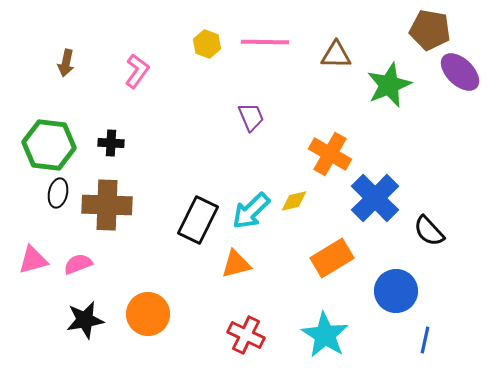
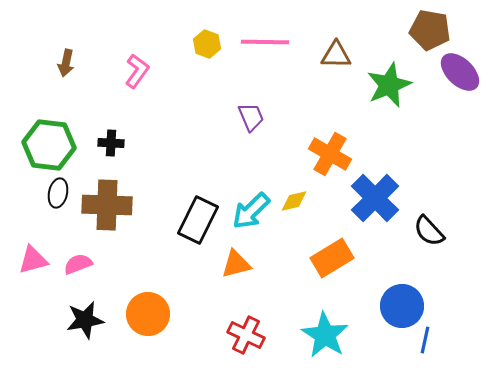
blue circle: moved 6 px right, 15 px down
